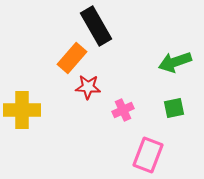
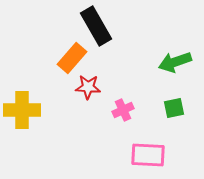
pink rectangle: rotated 72 degrees clockwise
